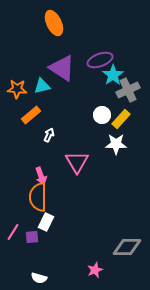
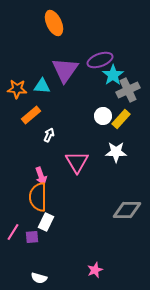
purple triangle: moved 3 px right, 2 px down; rotated 32 degrees clockwise
cyan triangle: rotated 18 degrees clockwise
white circle: moved 1 px right, 1 px down
white star: moved 8 px down
gray diamond: moved 37 px up
